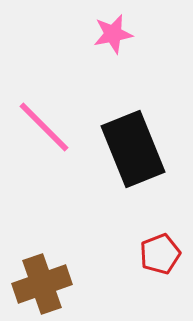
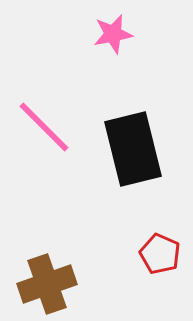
black rectangle: rotated 8 degrees clockwise
red pentagon: rotated 27 degrees counterclockwise
brown cross: moved 5 px right
